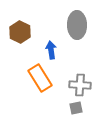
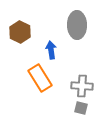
gray cross: moved 2 px right, 1 px down
gray square: moved 5 px right; rotated 24 degrees clockwise
